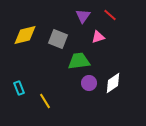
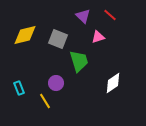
purple triangle: rotated 21 degrees counterclockwise
green trapezoid: rotated 80 degrees clockwise
purple circle: moved 33 px left
